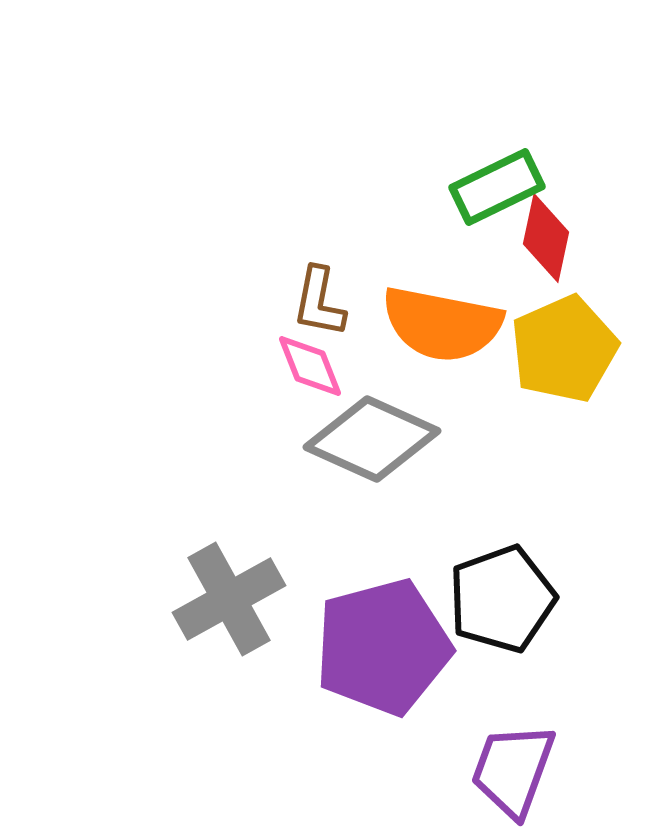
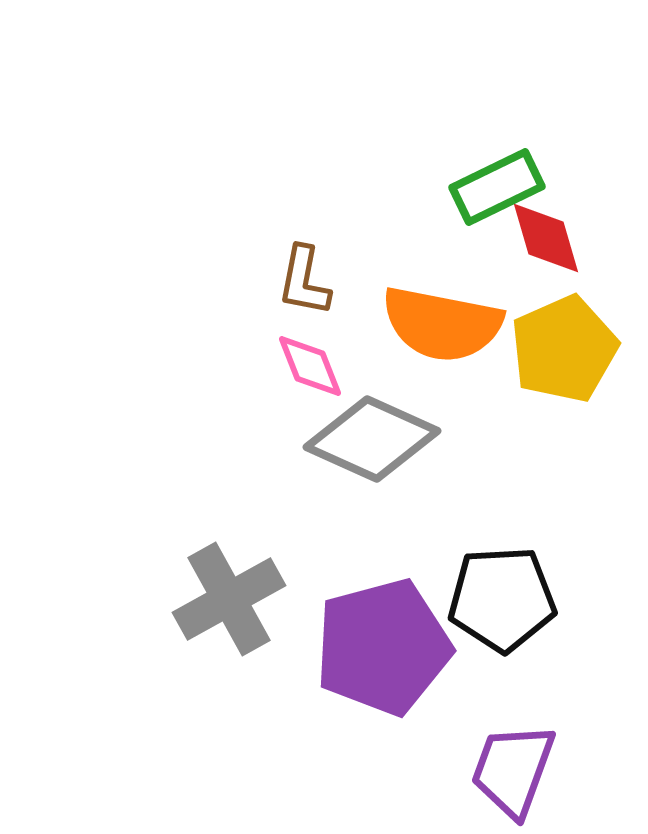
red diamond: rotated 28 degrees counterclockwise
brown L-shape: moved 15 px left, 21 px up
black pentagon: rotated 17 degrees clockwise
